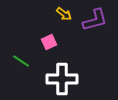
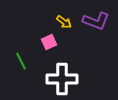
yellow arrow: moved 8 px down
purple L-shape: moved 1 px right, 1 px down; rotated 36 degrees clockwise
green line: rotated 30 degrees clockwise
